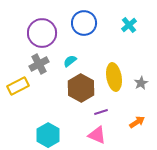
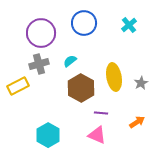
purple circle: moved 1 px left
gray cross: rotated 12 degrees clockwise
purple line: moved 1 px down; rotated 24 degrees clockwise
